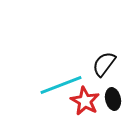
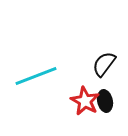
cyan line: moved 25 px left, 9 px up
black ellipse: moved 8 px left, 2 px down
